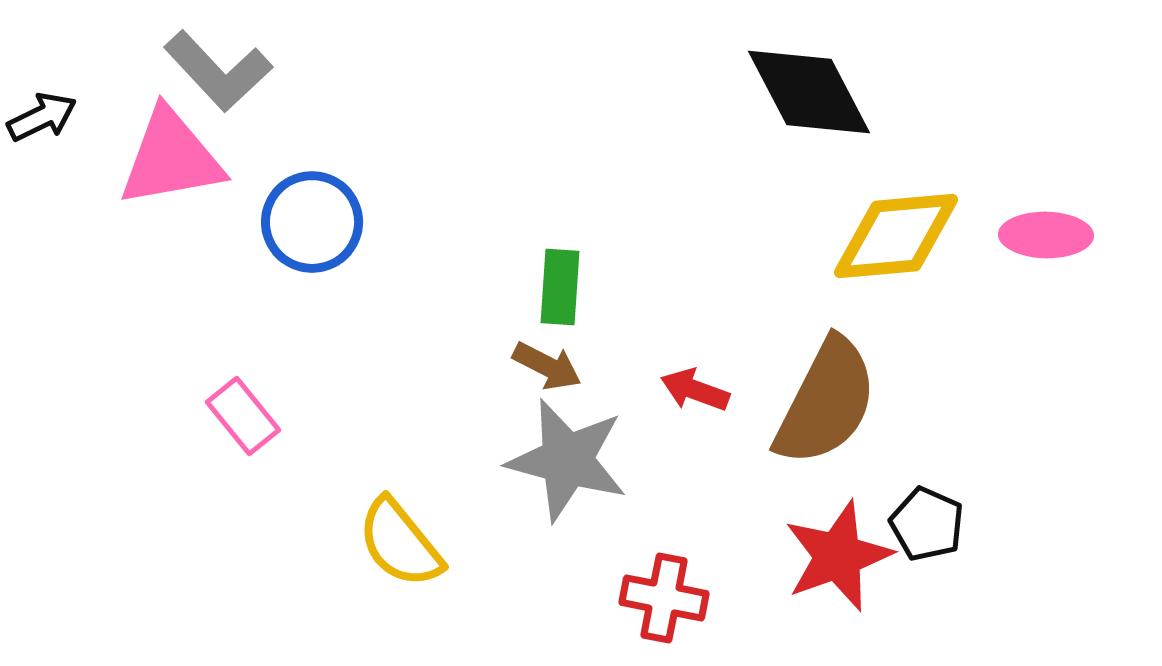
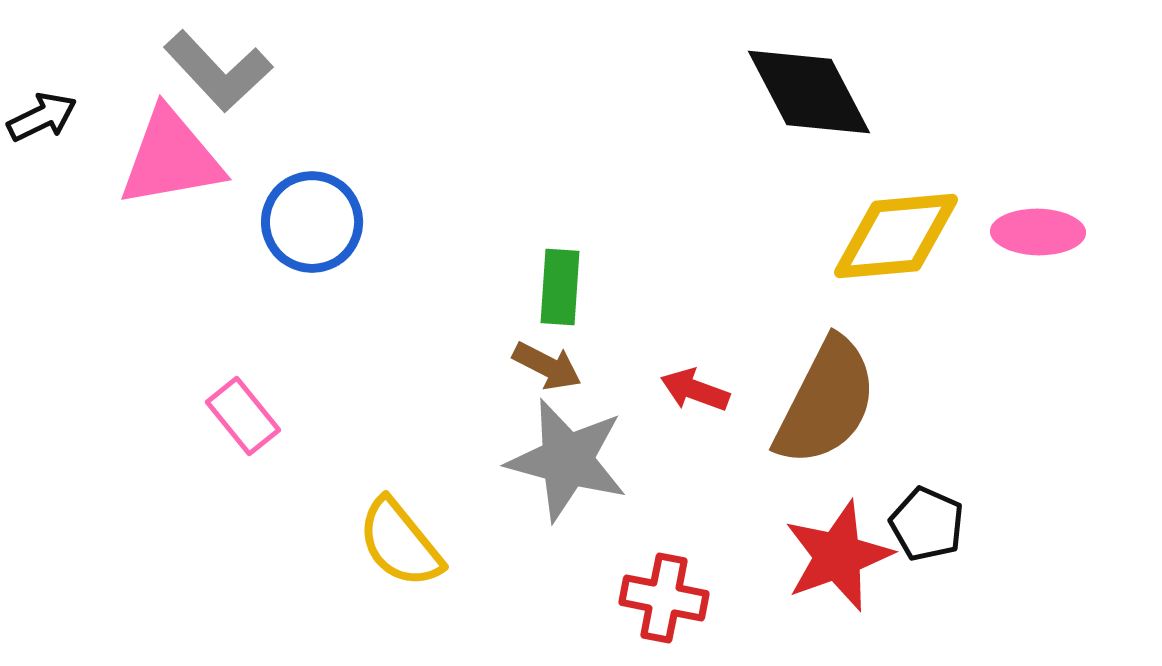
pink ellipse: moved 8 px left, 3 px up
